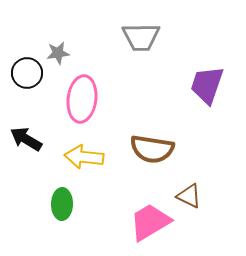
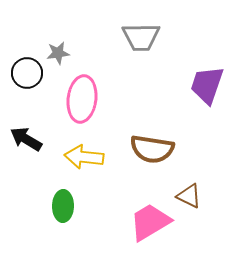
green ellipse: moved 1 px right, 2 px down
